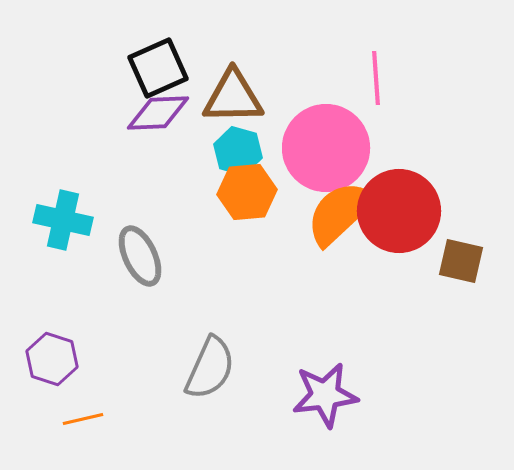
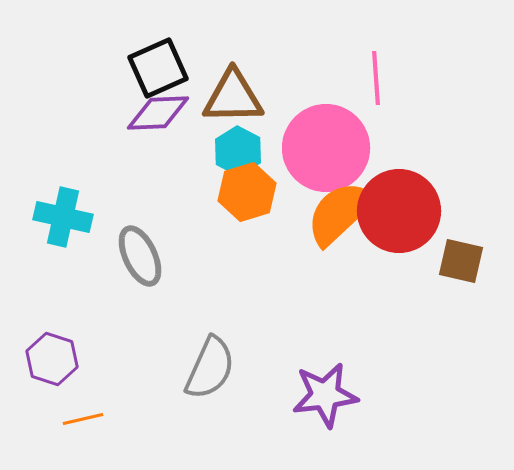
cyan hexagon: rotated 12 degrees clockwise
orange hexagon: rotated 12 degrees counterclockwise
cyan cross: moved 3 px up
